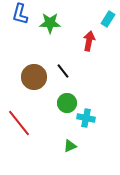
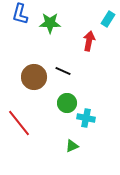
black line: rotated 28 degrees counterclockwise
green triangle: moved 2 px right
